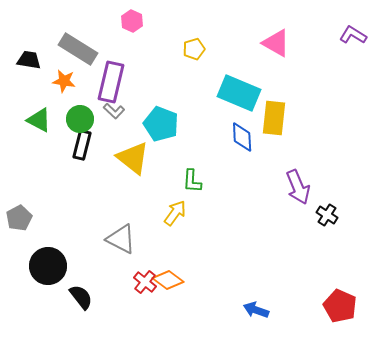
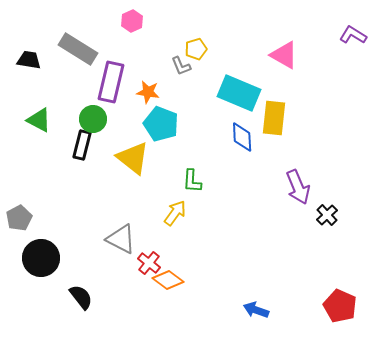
pink hexagon: rotated 10 degrees clockwise
pink triangle: moved 8 px right, 12 px down
yellow pentagon: moved 2 px right
orange star: moved 84 px right, 11 px down
gray L-shape: moved 67 px right, 45 px up; rotated 25 degrees clockwise
green circle: moved 13 px right
black cross: rotated 15 degrees clockwise
black circle: moved 7 px left, 8 px up
red cross: moved 4 px right, 19 px up
